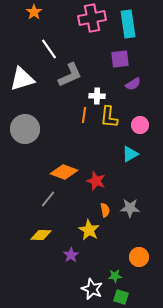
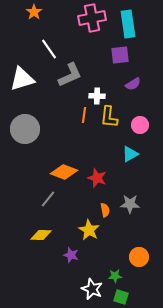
purple square: moved 4 px up
red star: moved 1 px right, 3 px up
gray star: moved 4 px up
purple star: rotated 21 degrees counterclockwise
